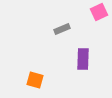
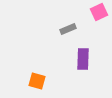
gray rectangle: moved 6 px right
orange square: moved 2 px right, 1 px down
